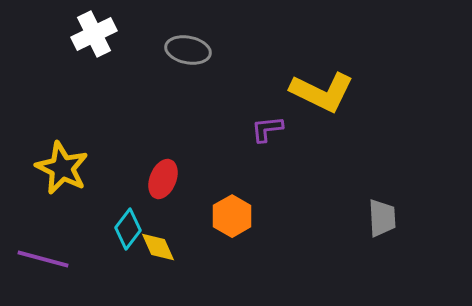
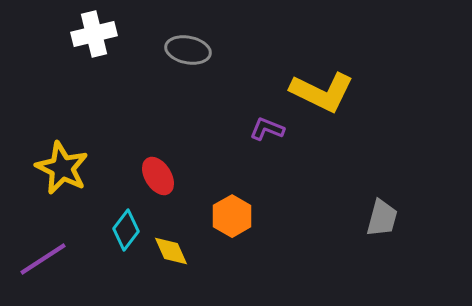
white cross: rotated 12 degrees clockwise
purple L-shape: rotated 28 degrees clockwise
red ellipse: moved 5 px left, 3 px up; rotated 54 degrees counterclockwise
gray trapezoid: rotated 18 degrees clockwise
cyan diamond: moved 2 px left, 1 px down
yellow diamond: moved 13 px right, 4 px down
purple line: rotated 48 degrees counterclockwise
